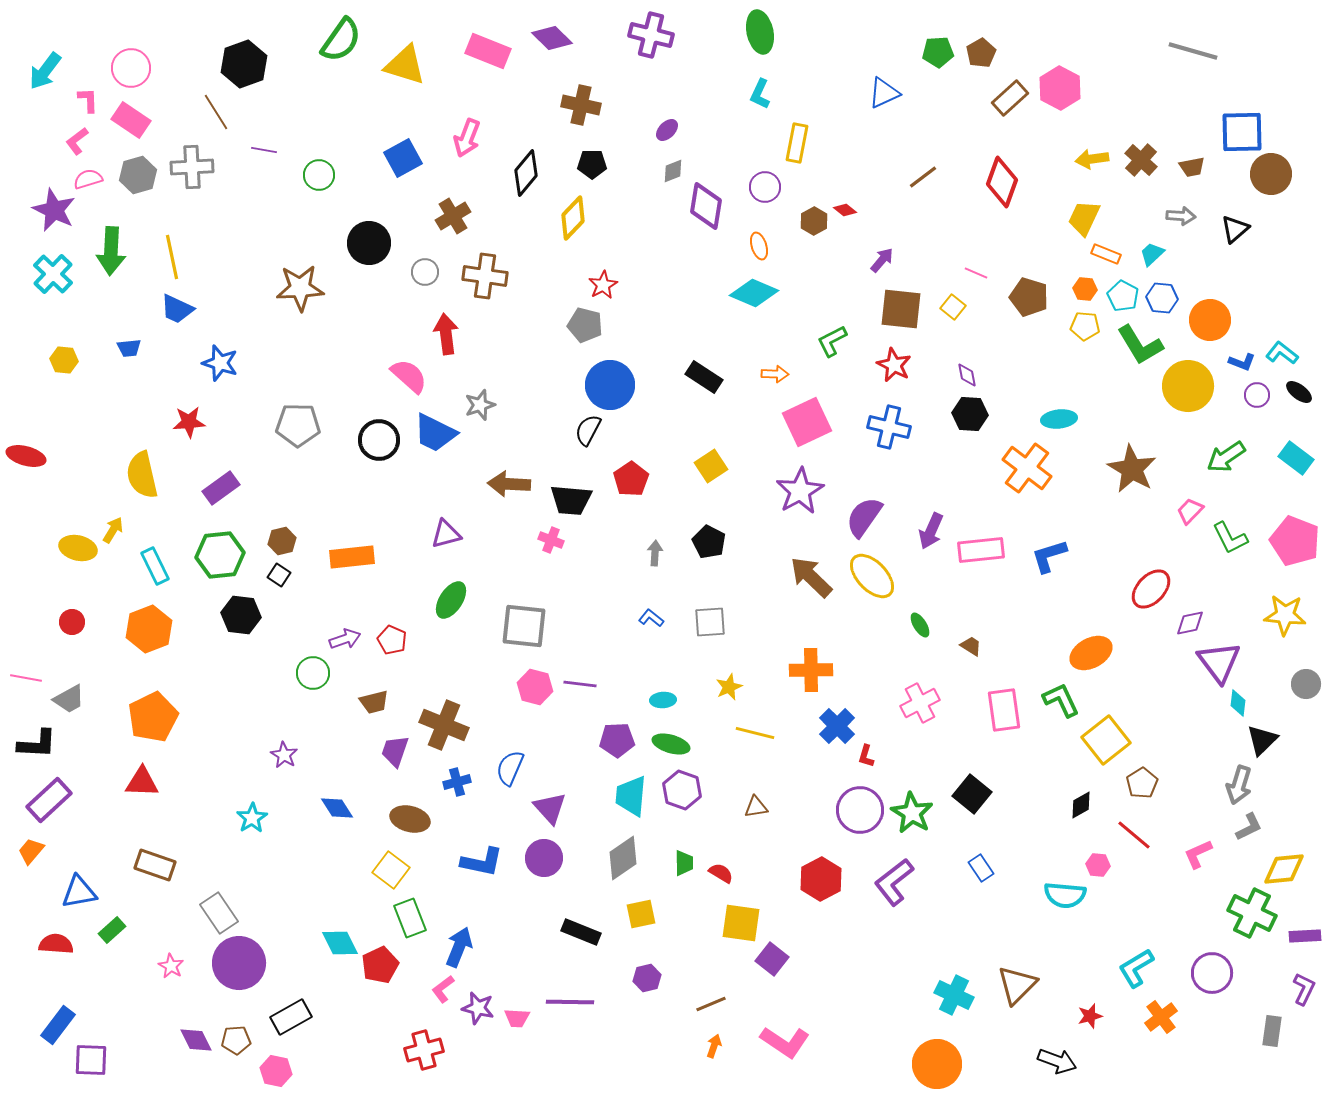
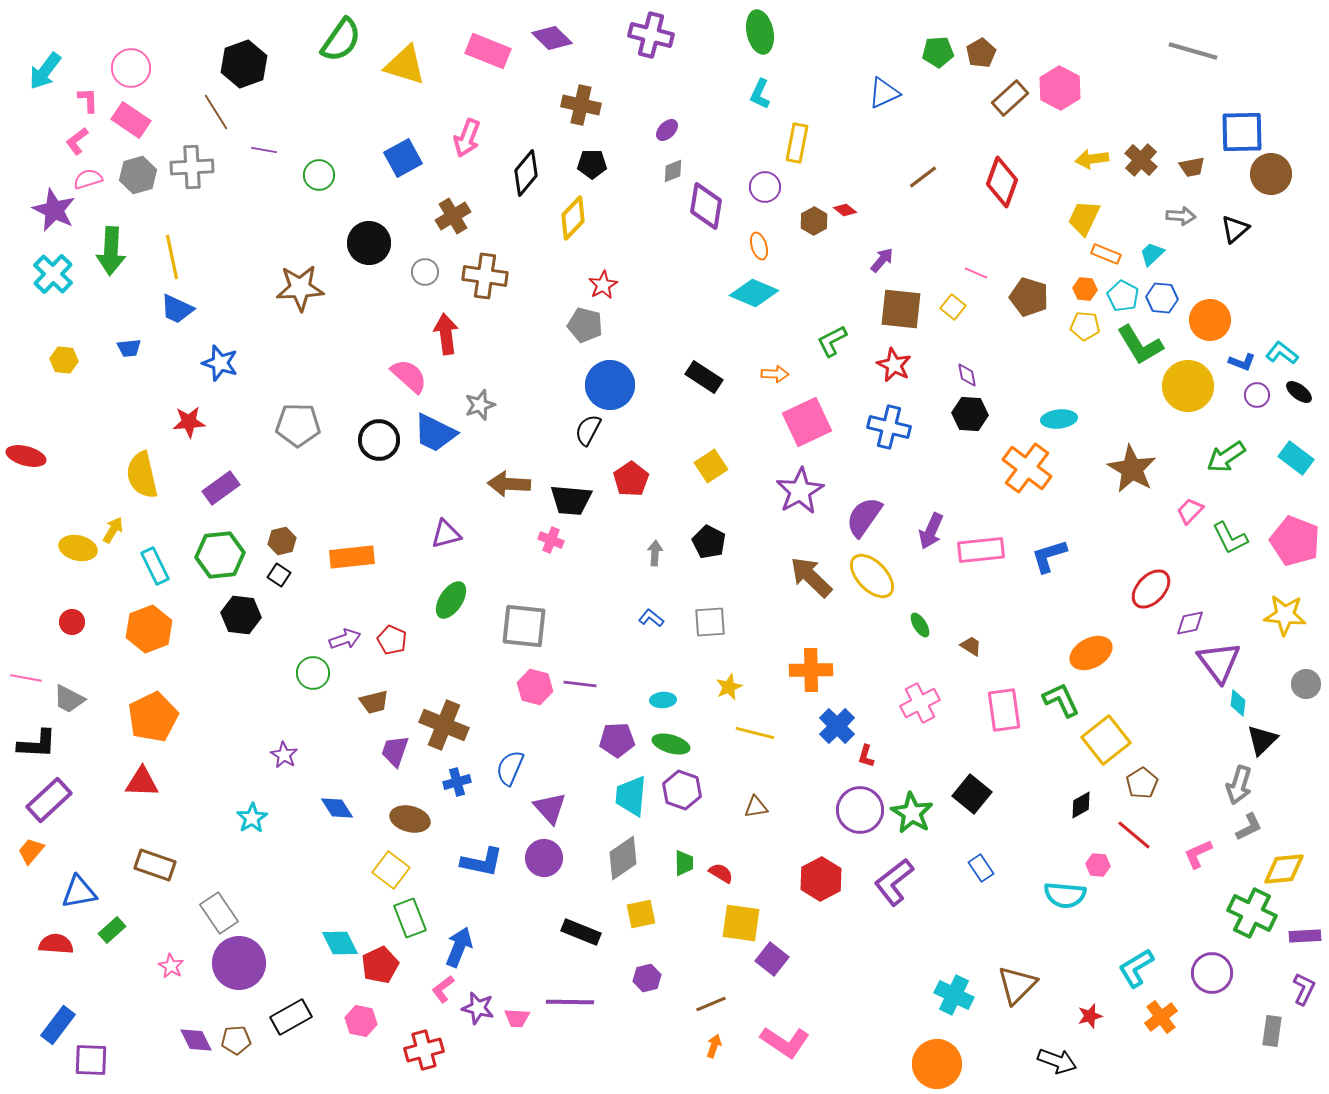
gray trapezoid at (69, 699): rotated 56 degrees clockwise
pink hexagon at (276, 1071): moved 85 px right, 50 px up
